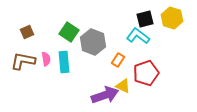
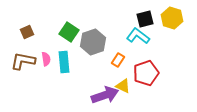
gray hexagon: rotated 20 degrees clockwise
